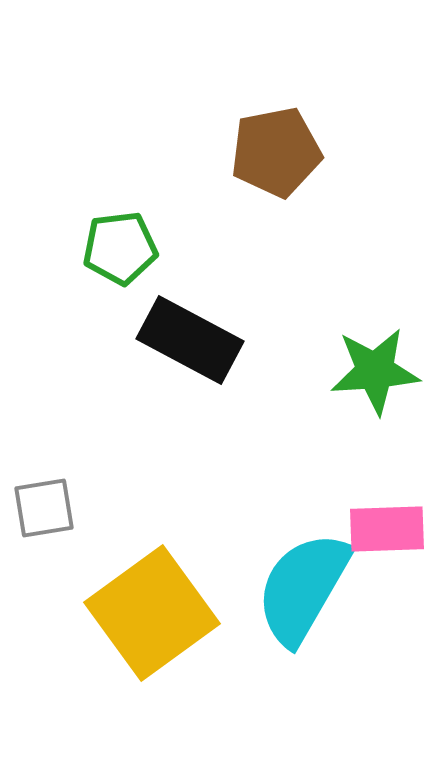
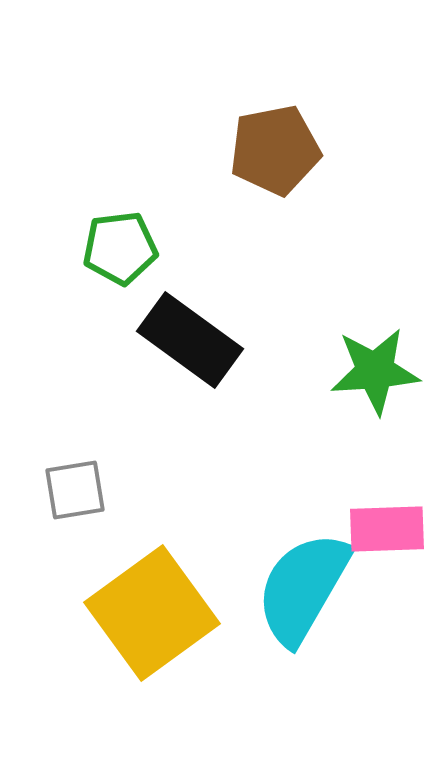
brown pentagon: moved 1 px left, 2 px up
black rectangle: rotated 8 degrees clockwise
gray square: moved 31 px right, 18 px up
